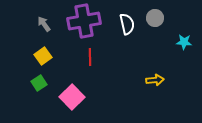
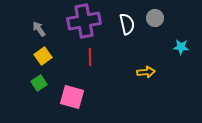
gray arrow: moved 5 px left, 5 px down
cyan star: moved 3 px left, 5 px down
yellow arrow: moved 9 px left, 8 px up
pink square: rotated 30 degrees counterclockwise
